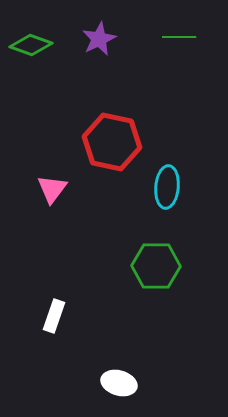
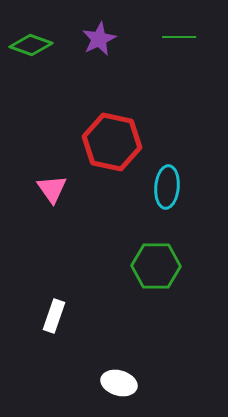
pink triangle: rotated 12 degrees counterclockwise
